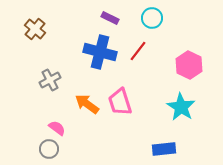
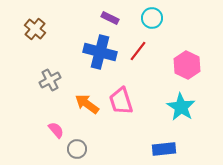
pink hexagon: moved 2 px left
pink trapezoid: moved 1 px right, 1 px up
pink semicircle: moved 1 px left, 2 px down; rotated 12 degrees clockwise
gray circle: moved 28 px right
